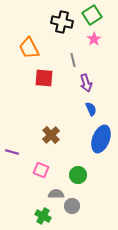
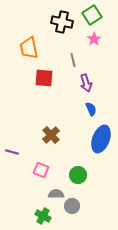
orange trapezoid: rotated 15 degrees clockwise
